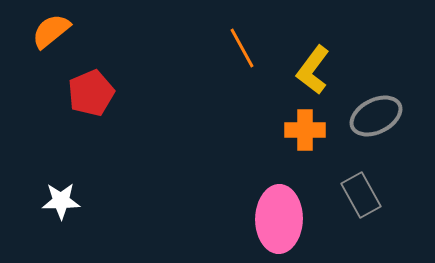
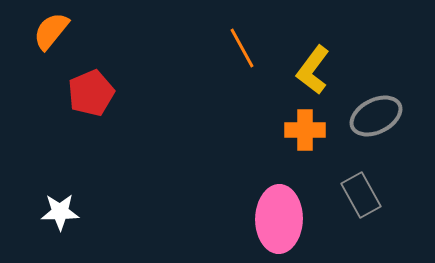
orange semicircle: rotated 12 degrees counterclockwise
white star: moved 1 px left, 11 px down
